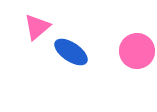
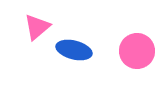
blue ellipse: moved 3 px right, 2 px up; rotated 20 degrees counterclockwise
